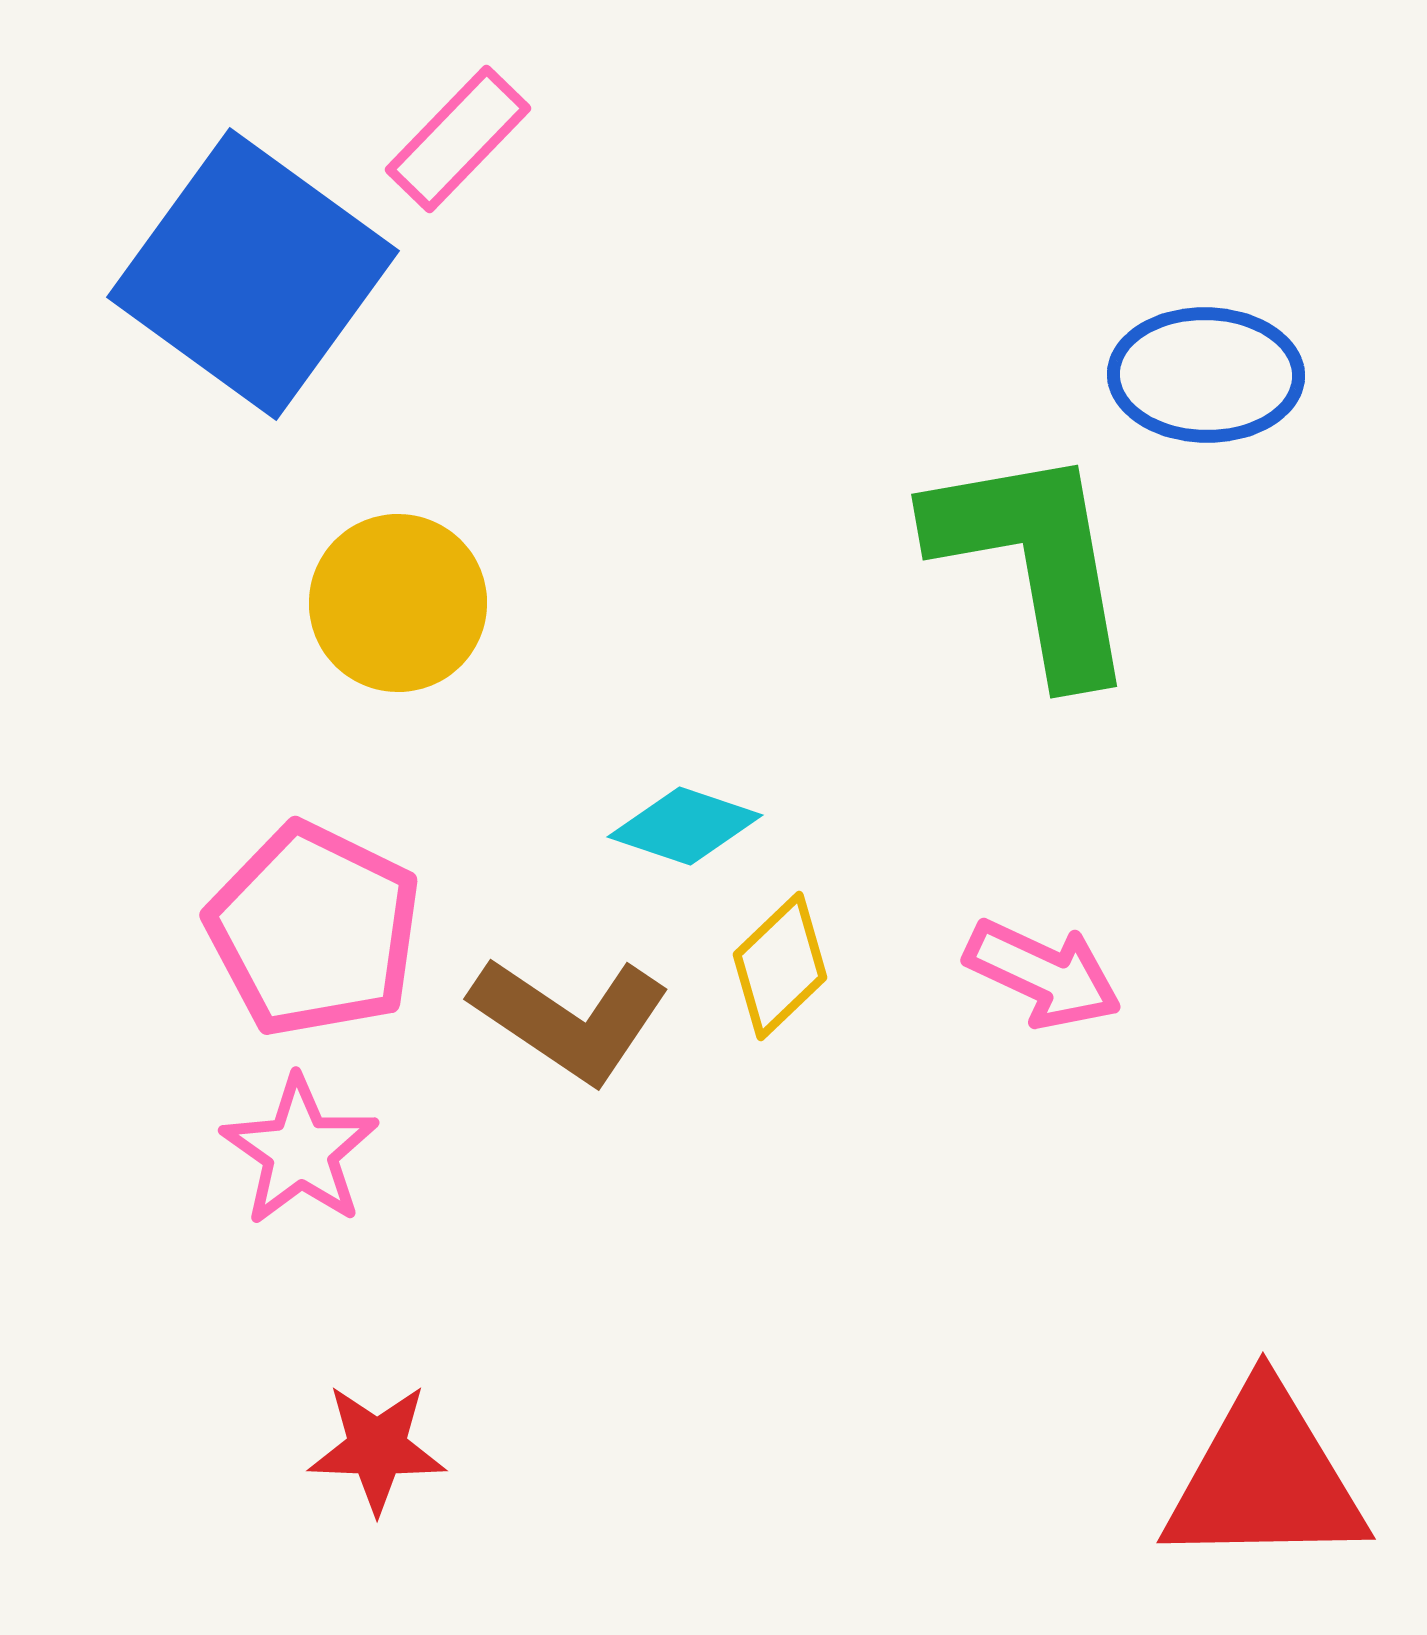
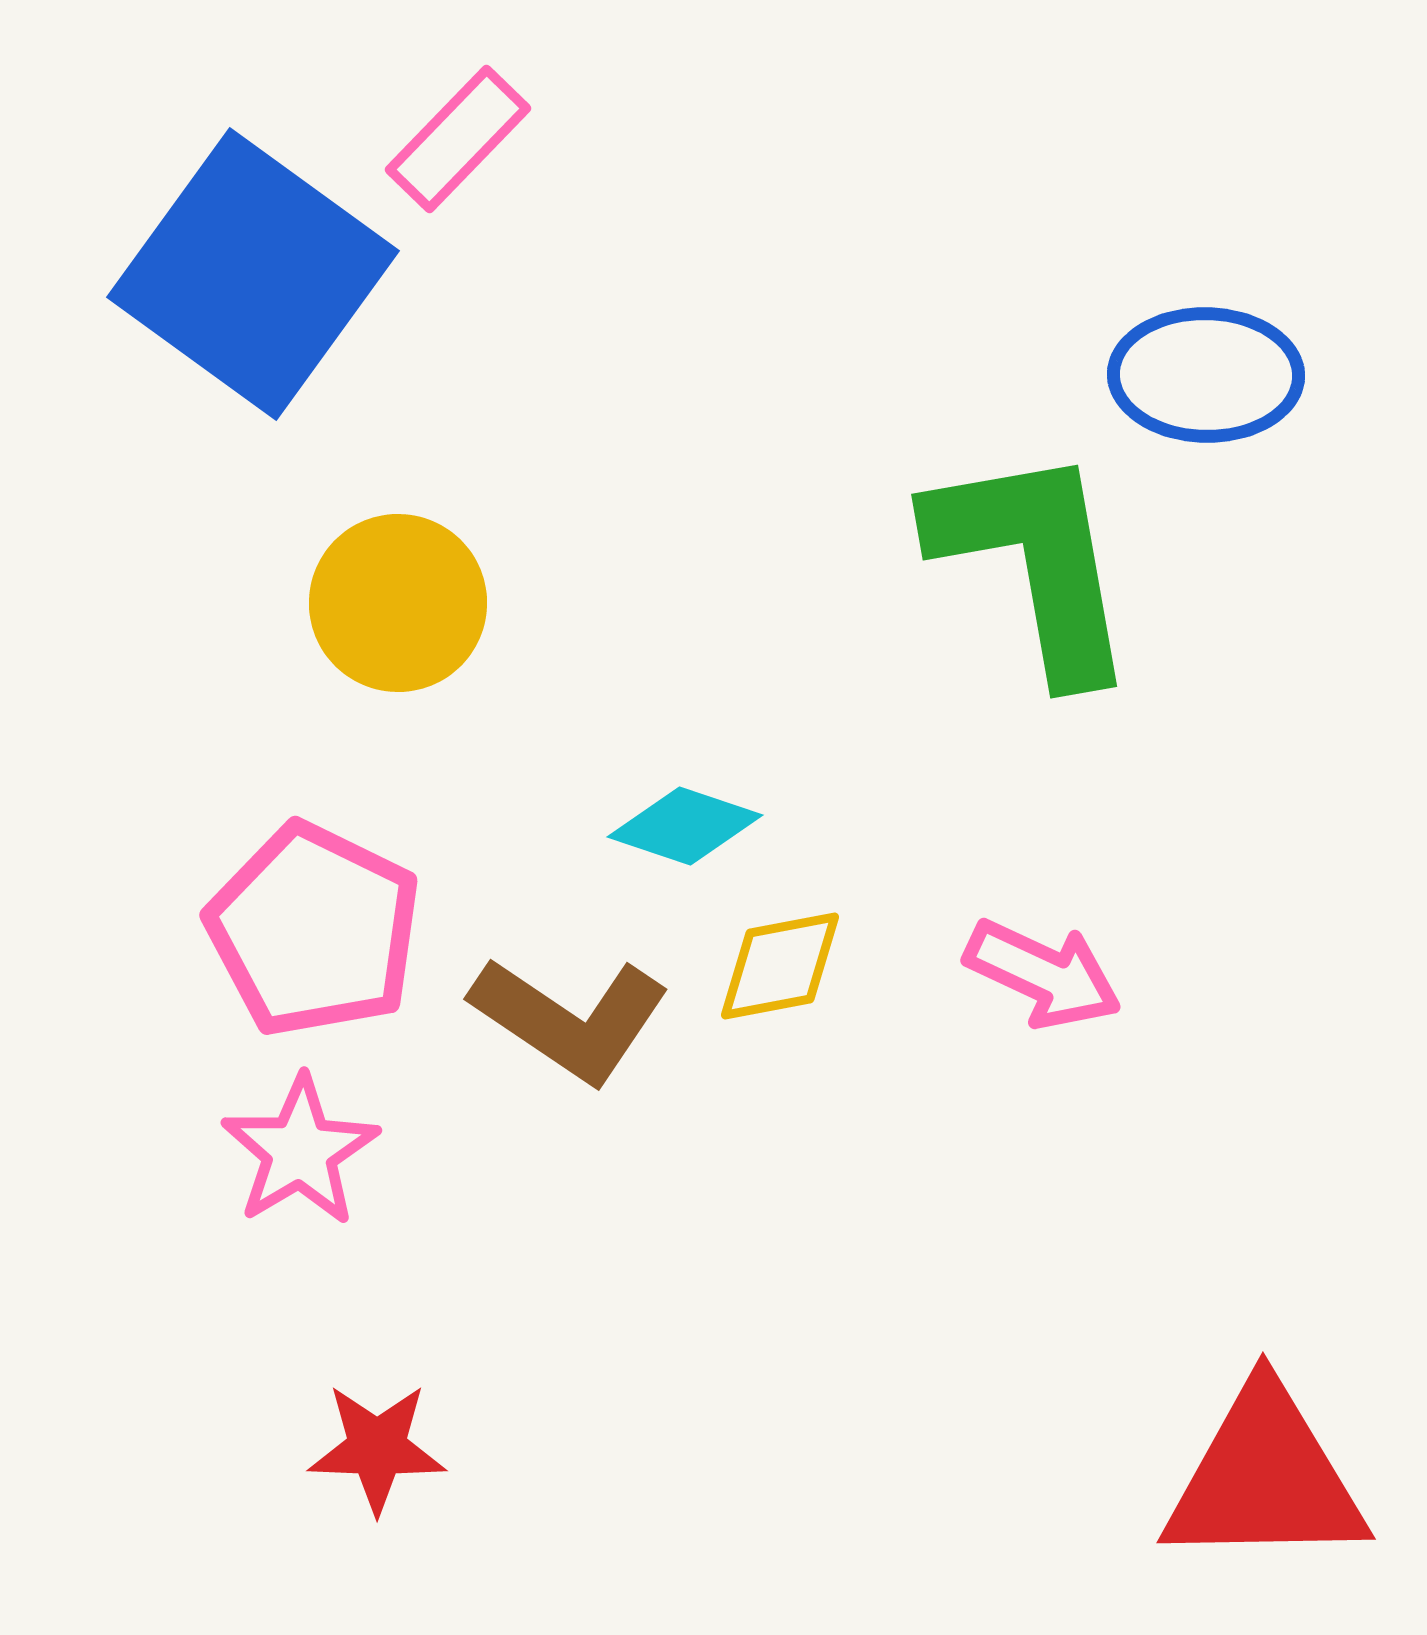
yellow diamond: rotated 33 degrees clockwise
pink star: rotated 6 degrees clockwise
